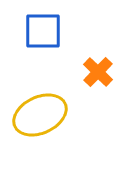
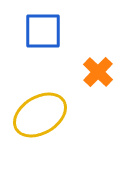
yellow ellipse: rotated 6 degrees counterclockwise
